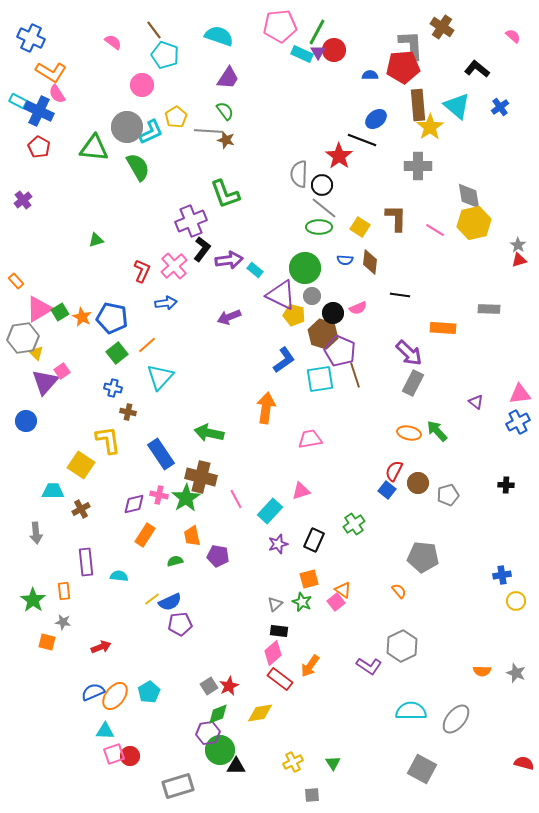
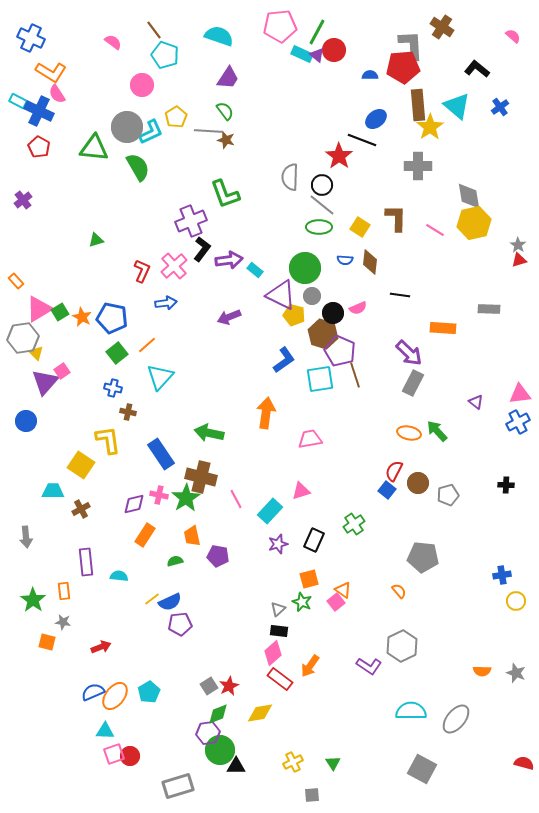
purple triangle at (318, 52): moved 1 px left, 3 px down; rotated 21 degrees counterclockwise
gray semicircle at (299, 174): moved 9 px left, 3 px down
gray line at (324, 208): moved 2 px left, 3 px up
orange arrow at (266, 408): moved 5 px down
gray arrow at (36, 533): moved 10 px left, 4 px down
gray triangle at (275, 604): moved 3 px right, 5 px down
